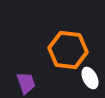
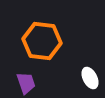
orange hexagon: moved 26 px left, 9 px up
